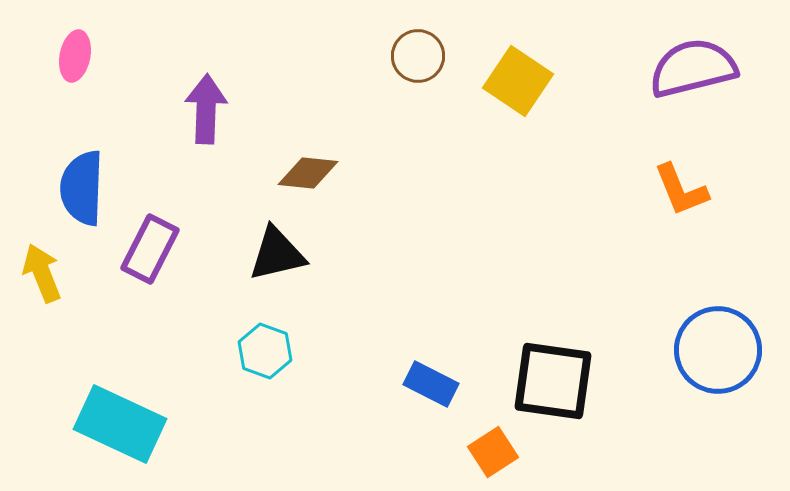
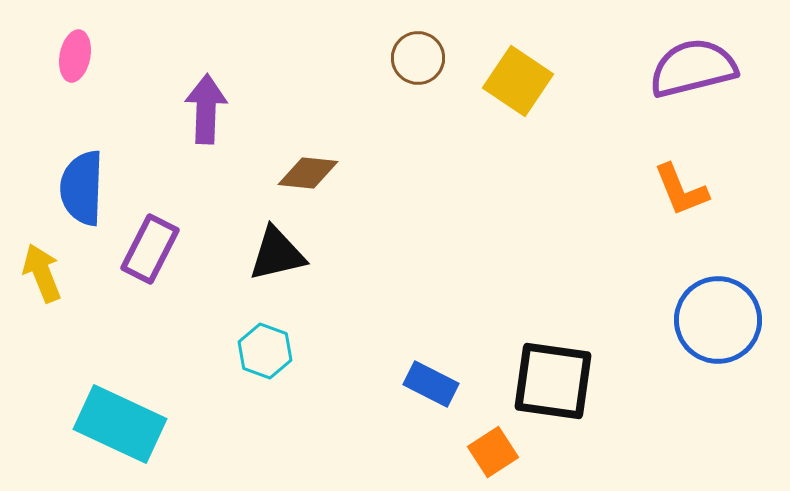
brown circle: moved 2 px down
blue circle: moved 30 px up
